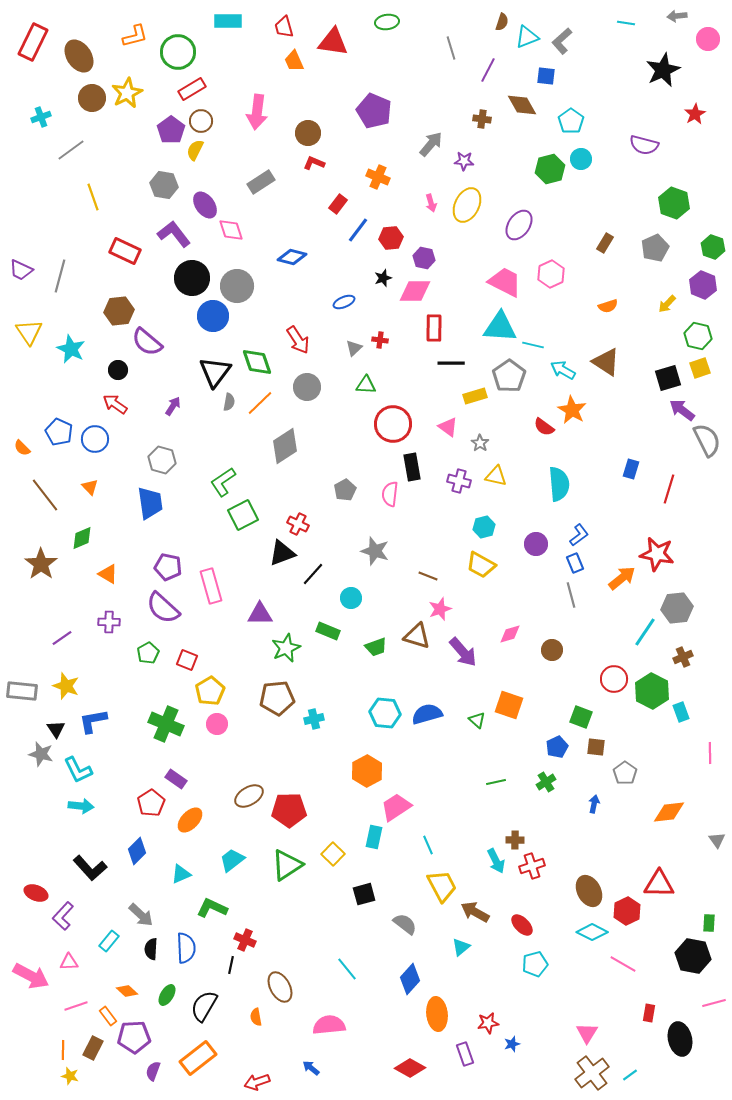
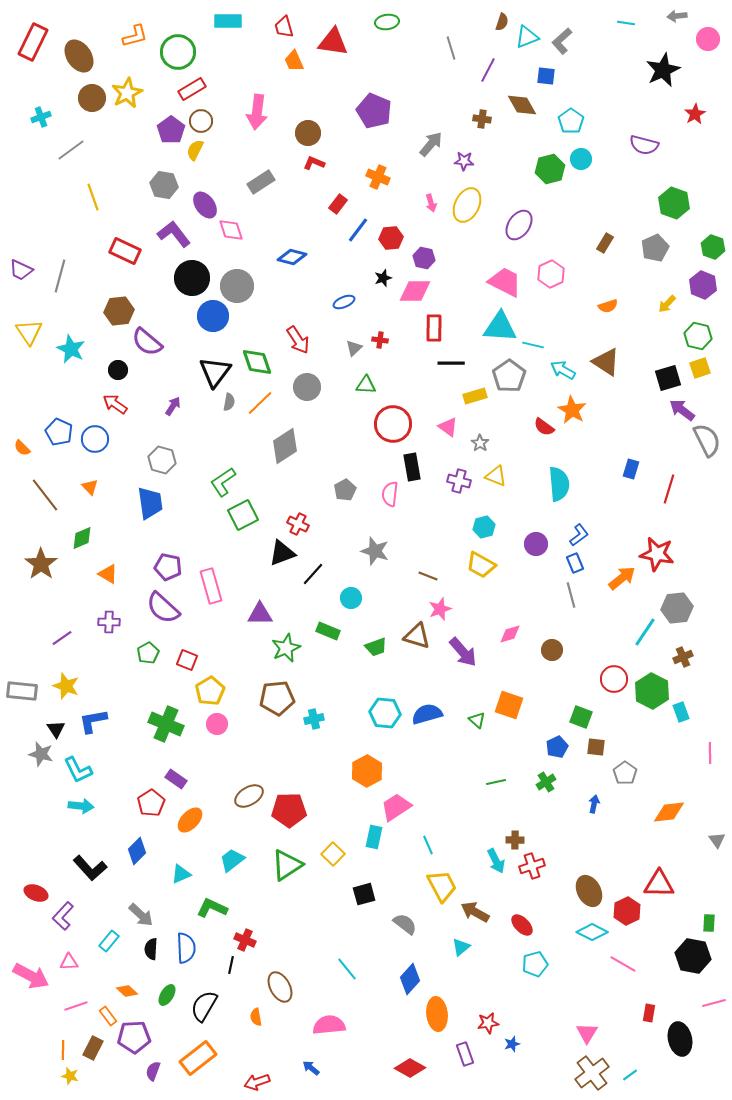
yellow triangle at (496, 476): rotated 10 degrees clockwise
